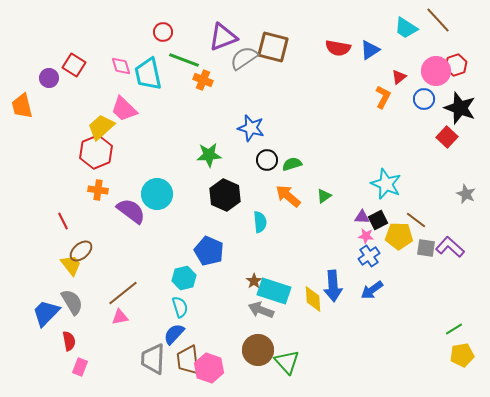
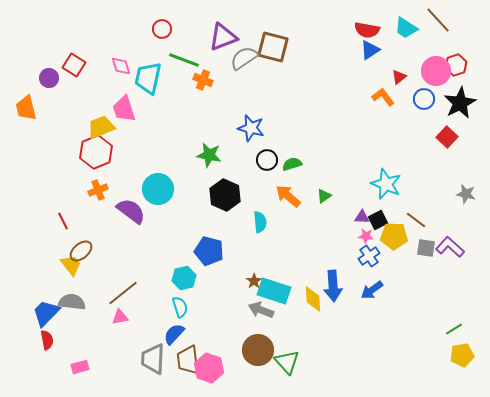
red circle at (163, 32): moved 1 px left, 3 px up
red semicircle at (338, 48): moved 29 px right, 18 px up
cyan trapezoid at (148, 74): moved 4 px down; rotated 24 degrees clockwise
orange L-shape at (383, 97): rotated 65 degrees counterclockwise
orange trapezoid at (22, 106): moved 4 px right, 2 px down
black star at (460, 108): moved 5 px up; rotated 24 degrees clockwise
pink trapezoid at (124, 109): rotated 28 degrees clockwise
yellow trapezoid at (101, 127): rotated 20 degrees clockwise
green star at (209, 155): rotated 15 degrees clockwise
orange cross at (98, 190): rotated 30 degrees counterclockwise
cyan circle at (157, 194): moved 1 px right, 5 px up
gray star at (466, 194): rotated 12 degrees counterclockwise
yellow pentagon at (399, 236): moved 5 px left
blue pentagon at (209, 251): rotated 8 degrees counterclockwise
gray semicircle at (72, 302): rotated 52 degrees counterclockwise
red semicircle at (69, 341): moved 22 px left, 1 px up
pink rectangle at (80, 367): rotated 54 degrees clockwise
